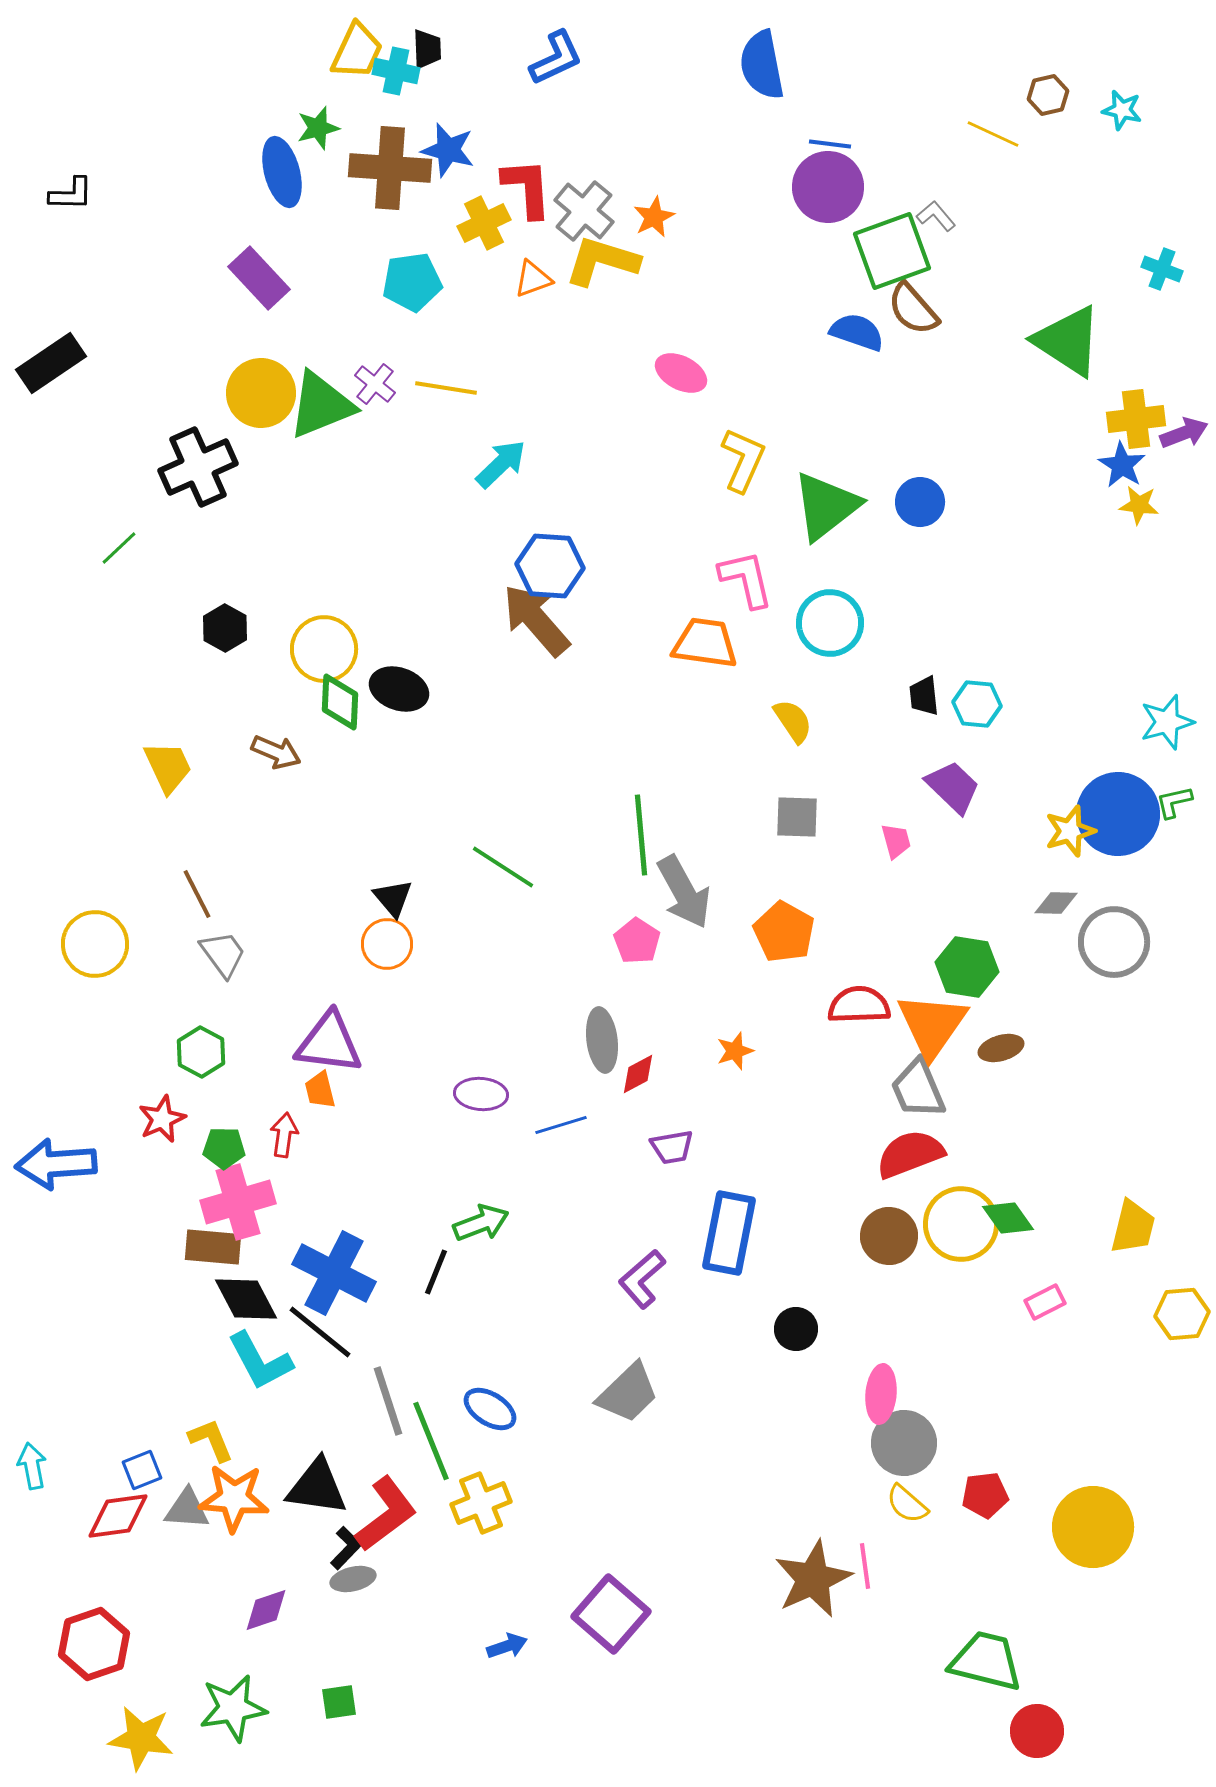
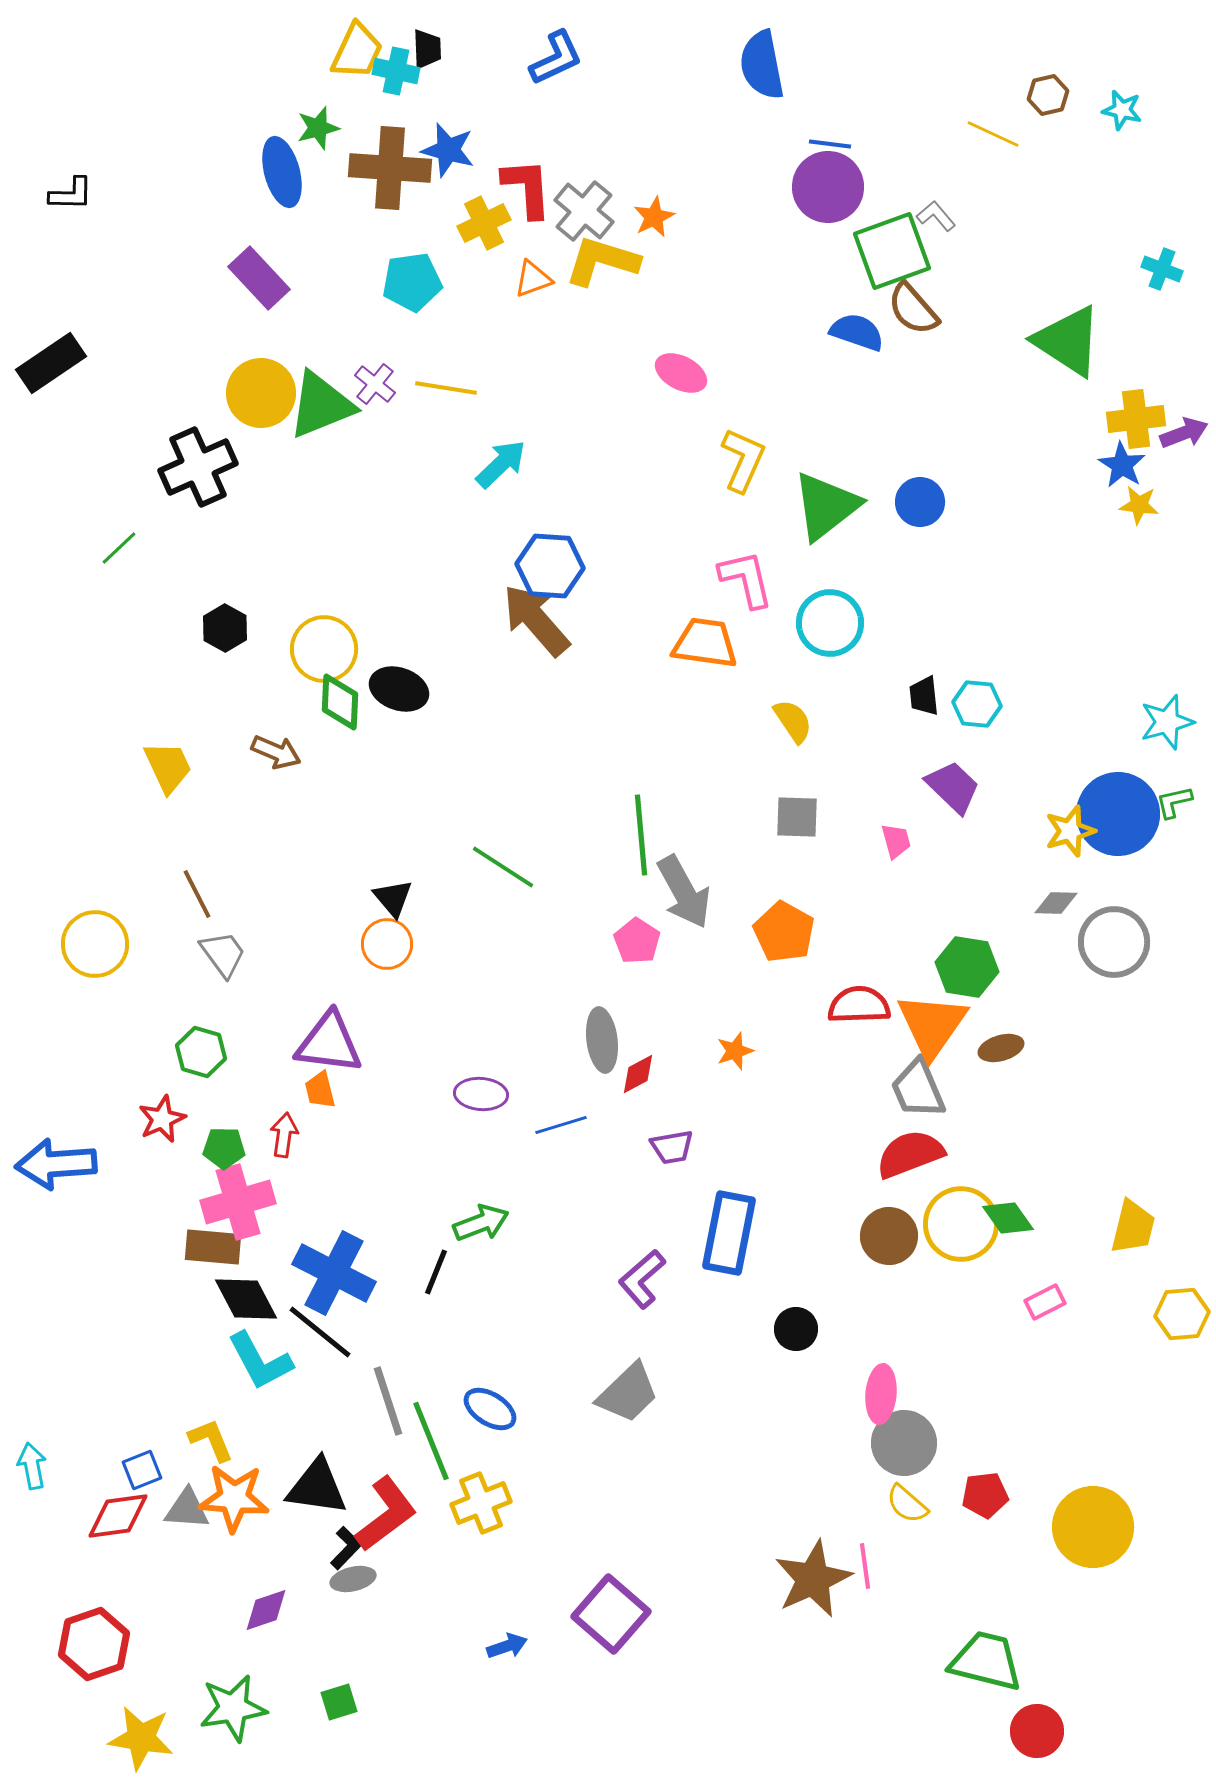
green hexagon at (201, 1052): rotated 12 degrees counterclockwise
green square at (339, 1702): rotated 9 degrees counterclockwise
